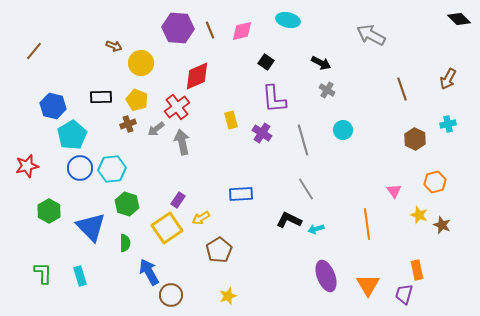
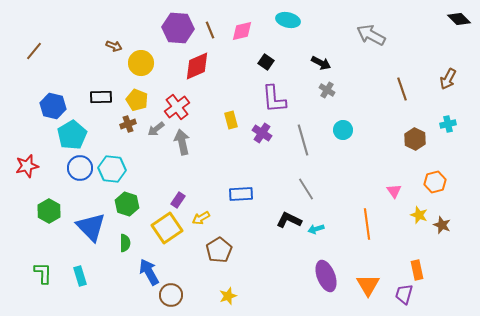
red diamond at (197, 76): moved 10 px up
cyan hexagon at (112, 169): rotated 12 degrees clockwise
